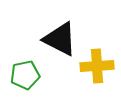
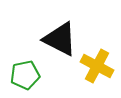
yellow cross: rotated 32 degrees clockwise
